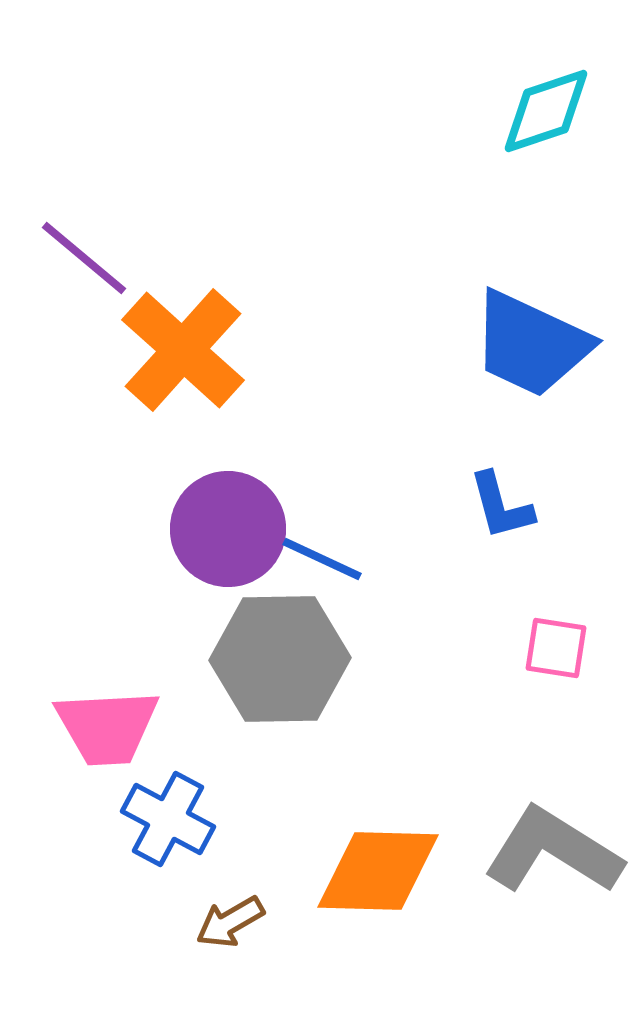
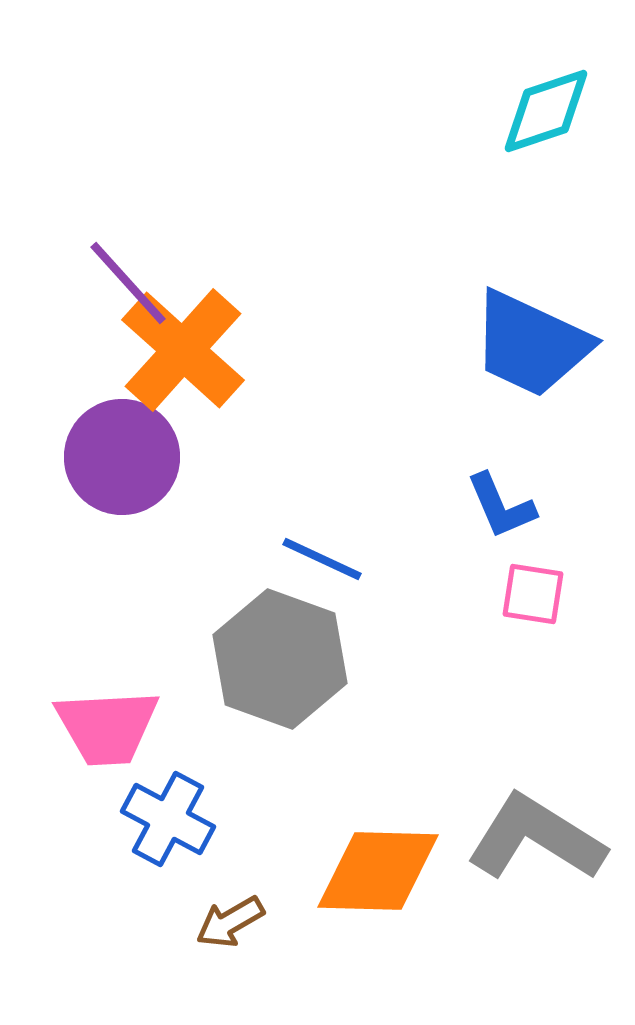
purple line: moved 44 px right, 25 px down; rotated 8 degrees clockwise
blue L-shape: rotated 8 degrees counterclockwise
purple circle: moved 106 px left, 72 px up
pink square: moved 23 px left, 54 px up
gray hexagon: rotated 21 degrees clockwise
gray L-shape: moved 17 px left, 13 px up
